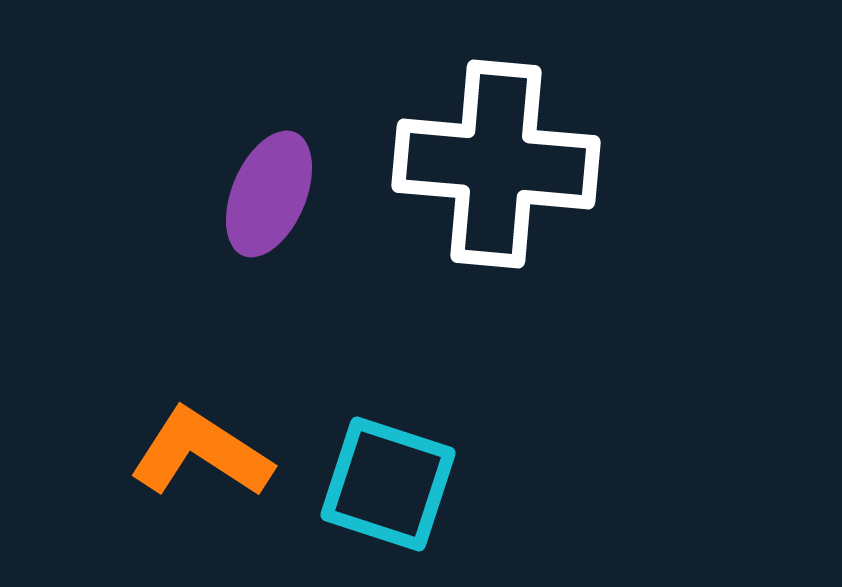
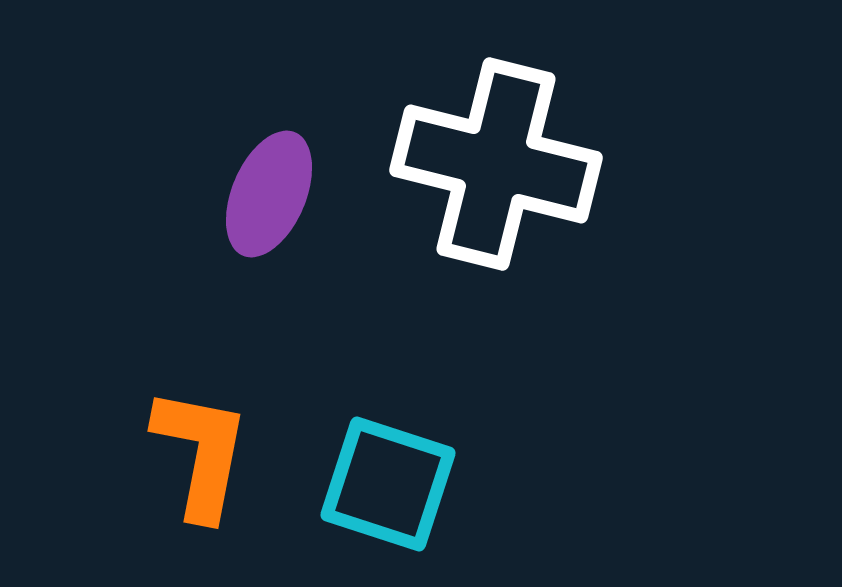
white cross: rotated 9 degrees clockwise
orange L-shape: rotated 68 degrees clockwise
